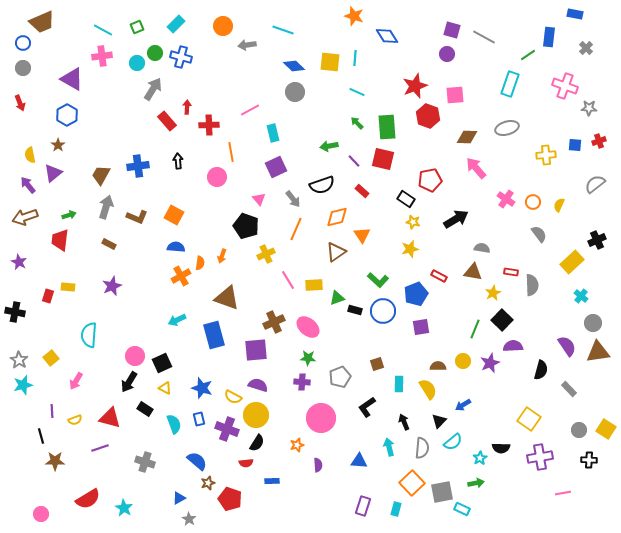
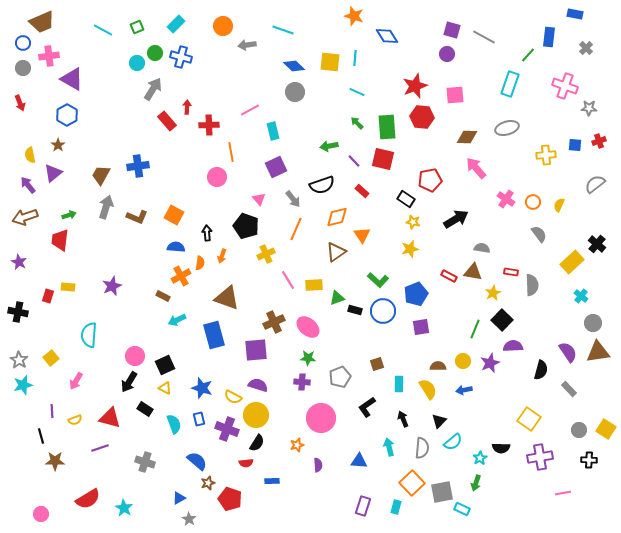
green line at (528, 55): rotated 14 degrees counterclockwise
pink cross at (102, 56): moved 53 px left
red hexagon at (428, 116): moved 6 px left, 1 px down; rotated 15 degrees counterclockwise
cyan rectangle at (273, 133): moved 2 px up
black arrow at (178, 161): moved 29 px right, 72 px down
black cross at (597, 240): moved 4 px down; rotated 24 degrees counterclockwise
brown rectangle at (109, 244): moved 54 px right, 52 px down
red rectangle at (439, 276): moved 10 px right
black cross at (15, 312): moved 3 px right
purple semicircle at (567, 346): moved 1 px right, 6 px down
black square at (162, 363): moved 3 px right, 2 px down
blue arrow at (463, 405): moved 1 px right, 15 px up; rotated 21 degrees clockwise
black arrow at (404, 422): moved 1 px left, 3 px up
green arrow at (476, 483): rotated 119 degrees clockwise
cyan rectangle at (396, 509): moved 2 px up
